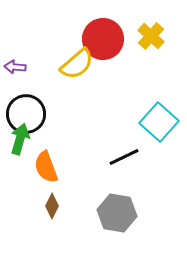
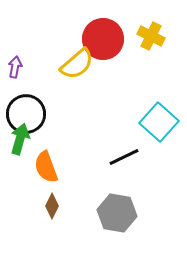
yellow cross: rotated 16 degrees counterclockwise
purple arrow: rotated 95 degrees clockwise
